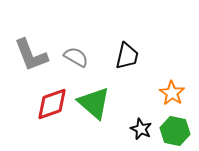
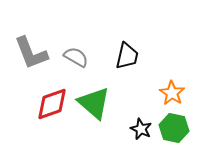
gray L-shape: moved 2 px up
green hexagon: moved 1 px left, 3 px up
